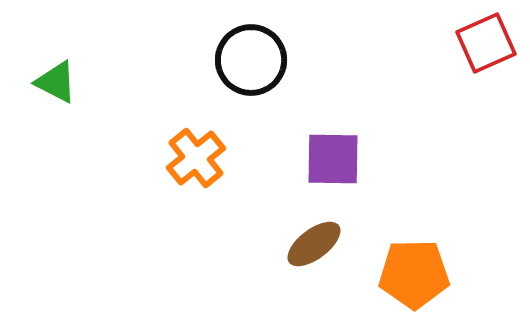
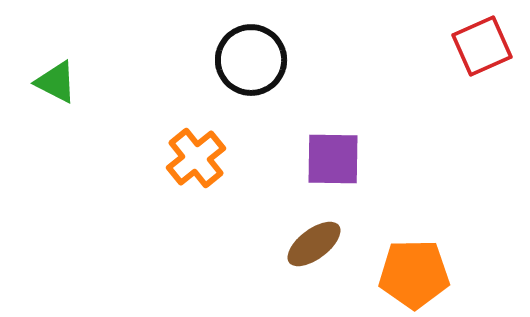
red square: moved 4 px left, 3 px down
